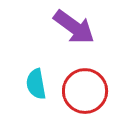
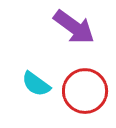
cyan semicircle: rotated 44 degrees counterclockwise
